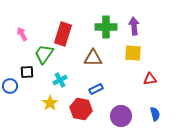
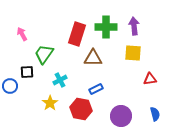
red rectangle: moved 14 px right
